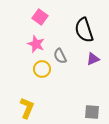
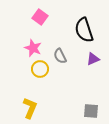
pink star: moved 3 px left, 4 px down
yellow circle: moved 2 px left
yellow L-shape: moved 3 px right
gray square: moved 1 px left, 1 px up
